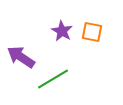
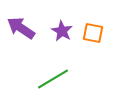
orange square: moved 1 px right, 1 px down
purple arrow: moved 29 px up
